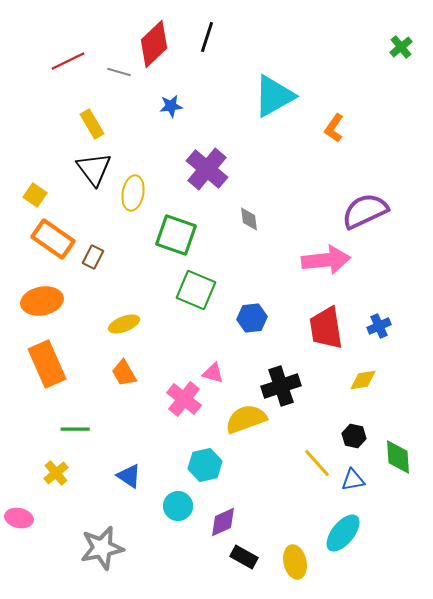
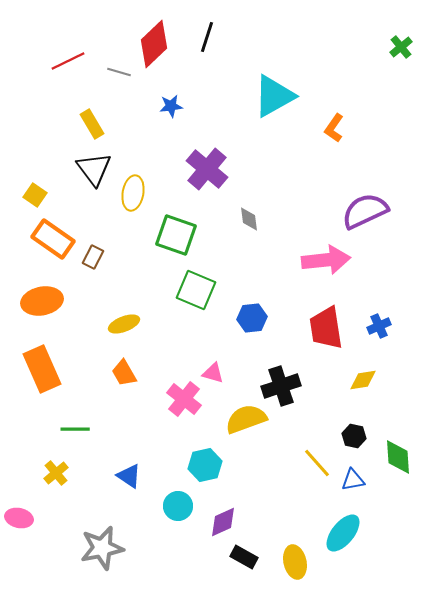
orange rectangle at (47, 364): moved 5 px left, 5 px down
